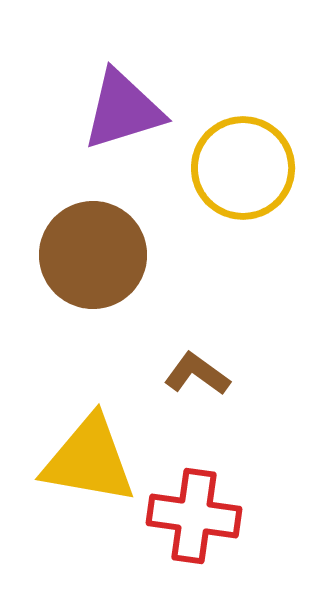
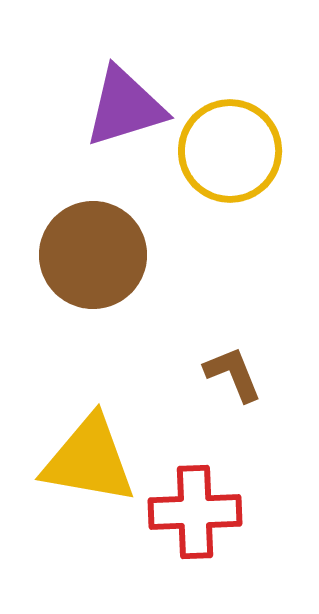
purple triangle: moved 2 px right, 3 px up
yellow circle: moved 13 px left, 17 px up
brown L-shape: moved 36 px right; rotated 32 degrees clockwise
red cross: moved 1 px right, 4 px up; rotated 10 degrees counterclockwise
